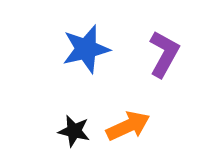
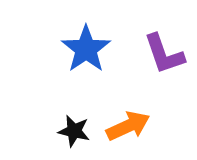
blue star: rotated 21 degrees counterclockwise
purple L-shape: rotated 132 degrees clockwise
